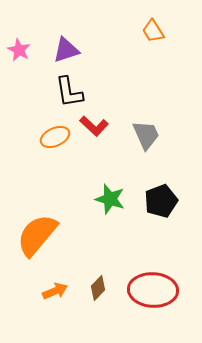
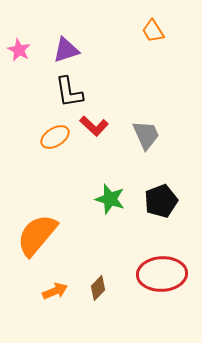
orange ellipse: rotated 8 degrees counterclockwise
red ellipse: moved 9 px right, 16 px up; rotated 6 degrees counterclockwise
